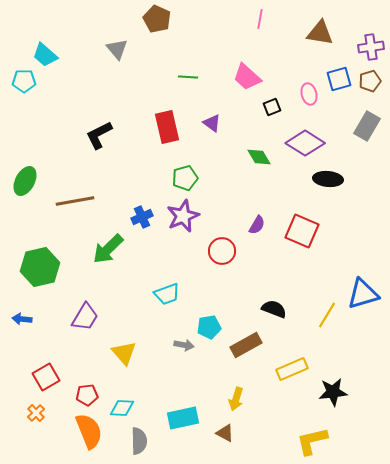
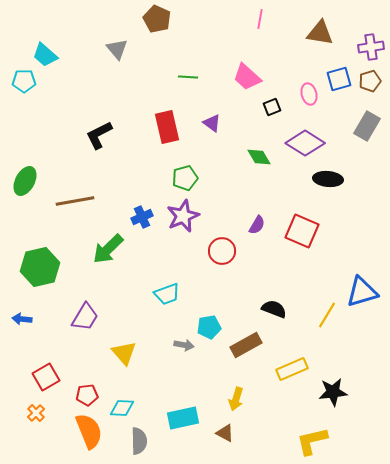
blue triangle at (363, 294): moved 1 px left, 2 px up
